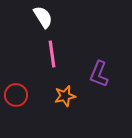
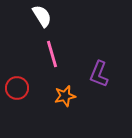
white semicircle: moved 1 px left, 1 px up
pink line: rotated 8 degrees counterclockwise
red circle: moved 1 px right, 7 px up
